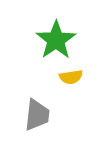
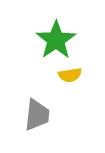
yellow semicircle: moved 1 px left, 2 px up
